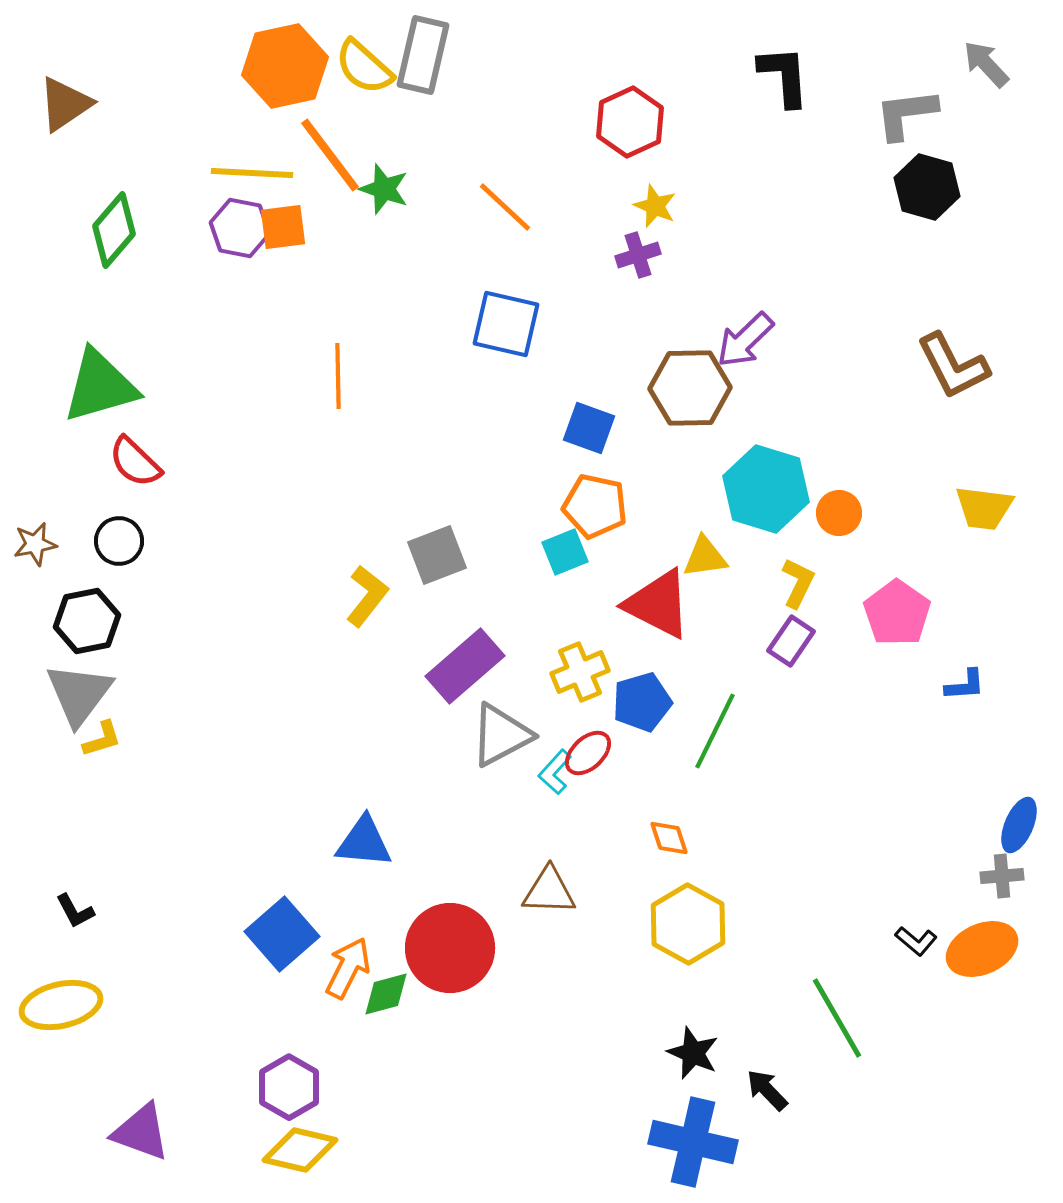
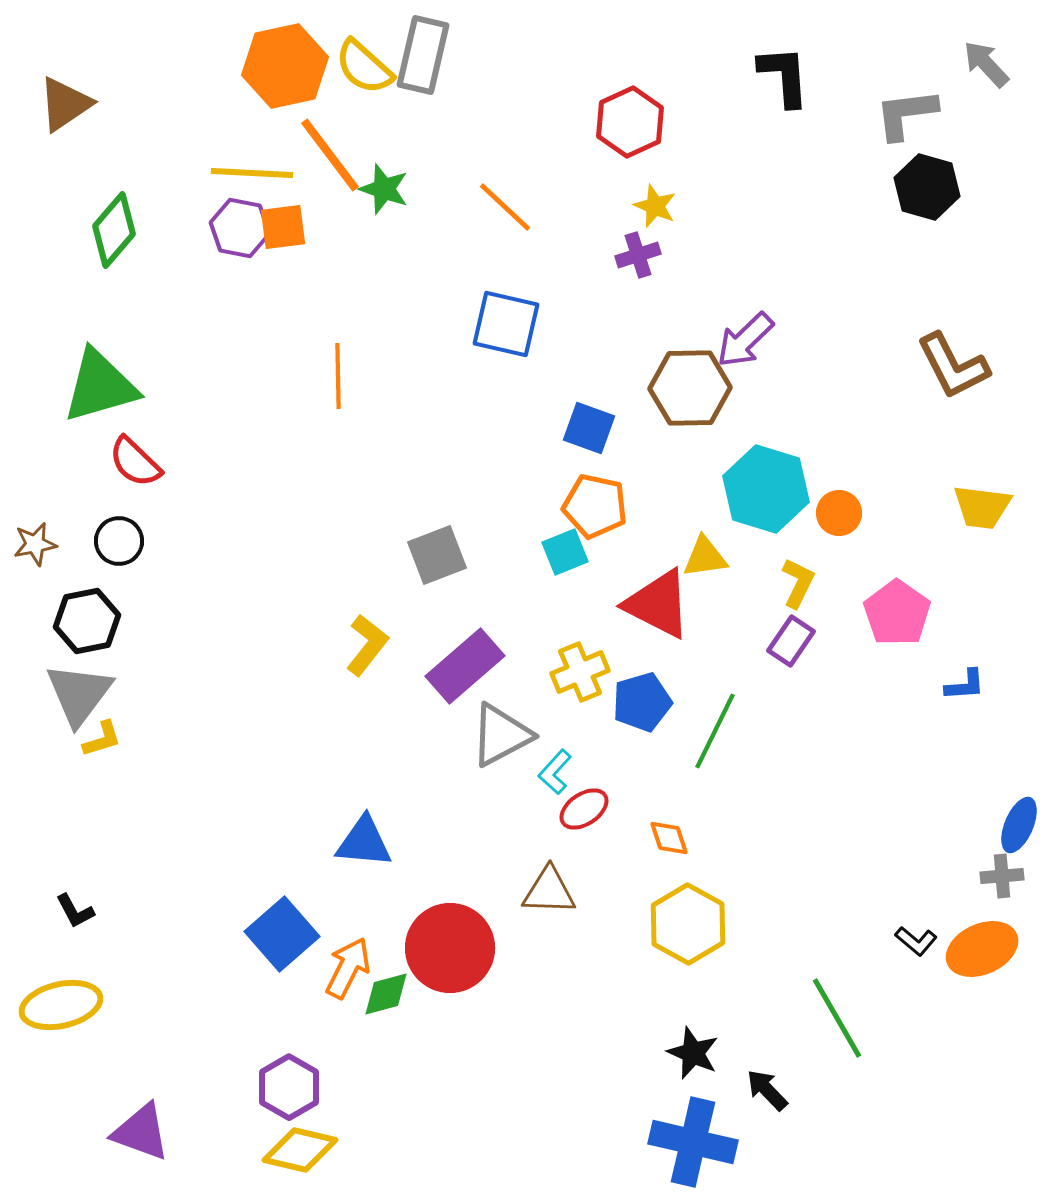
yellow trapezoid at (984, 508): moved 2 px left, 1 px up
yellow L-shape at (367, 596): moved 49 px down
red ellipse at (588, 753): moved 4 px left, 56 px down; rotated 9 degrees clockwise
